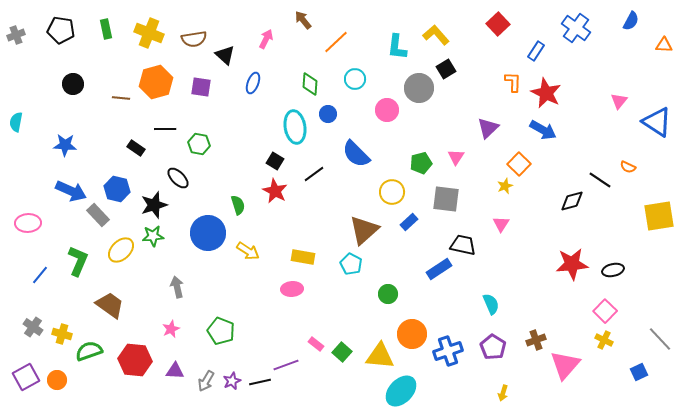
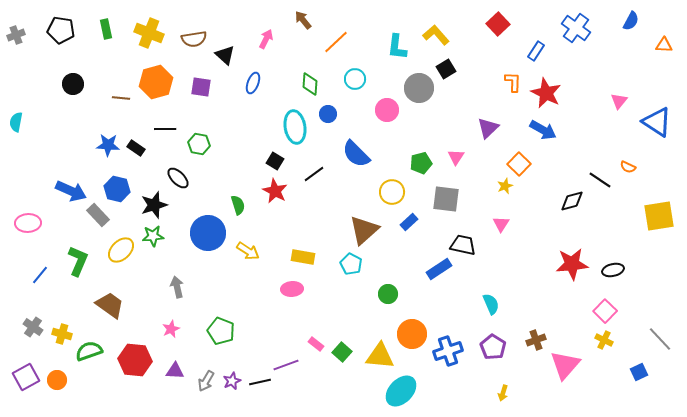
blue star at (65, 145): moved 43 px right
